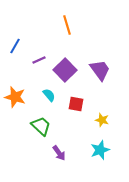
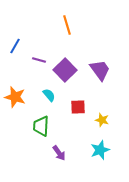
purple line: rotated 40 degrees clockwise
red square: moved 2 px right, 3 px down; rotated 14 degrees counterclockwise
green trapezoid: rotated 130 degrees counterclockwise
